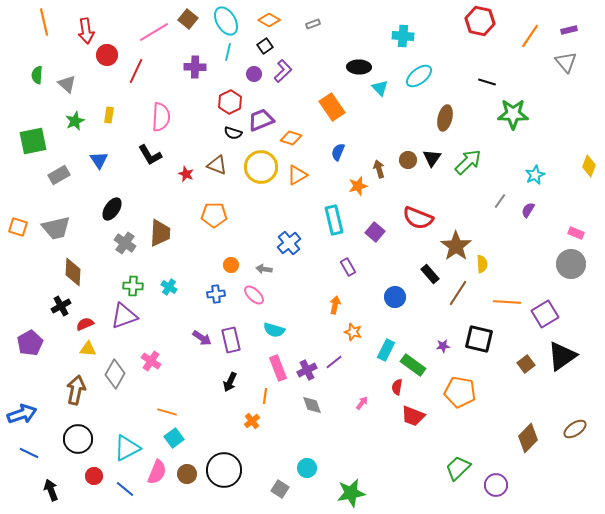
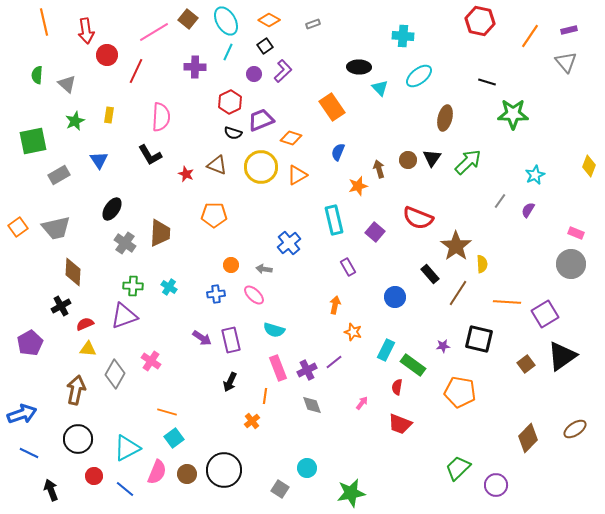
cyan line at (228, 52): rotated 12 degrees clockwise
orange square at (18, 227): rotated 36 degrees clockwise
red trapezoid at (413, 416): moved 13 px left, 8 px down
